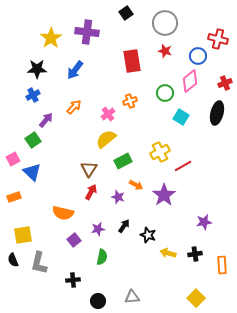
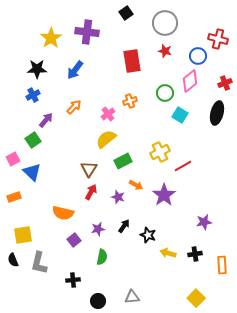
cyan square at (181, 117): moved 1 px left, 2 px up
